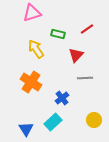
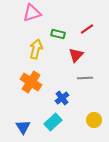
yellow arrow: rotated 48 degrees clockwise
blue triangle: moved 3 px left, 2 px up
